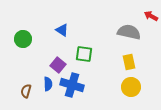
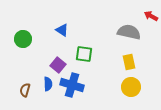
brown semicircle: moved 1 px left, 1 px up
